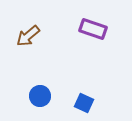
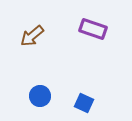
brown arrow: moved 4 px right
